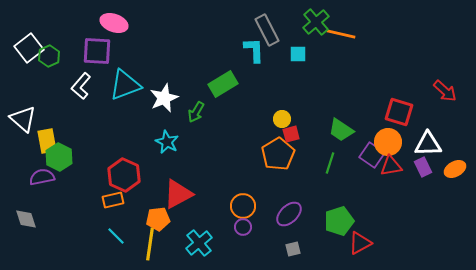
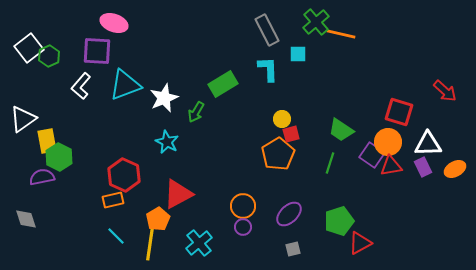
cyan L-shape at (254, 50): moved 14 px right, 19 px down
white triangle at (23, 119): rotated 44 degrees clockwise
orange pentagon at (158, 219): rotated 25 degrees counterclockwise
